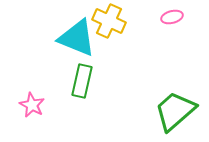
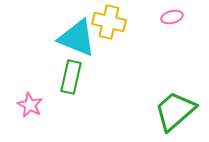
yellow cross: moved 1 px down; rotated 12 degrees counterclockwise
green rectangle: moved 11 px left, 4 px up
pink star: moved 2 px left
